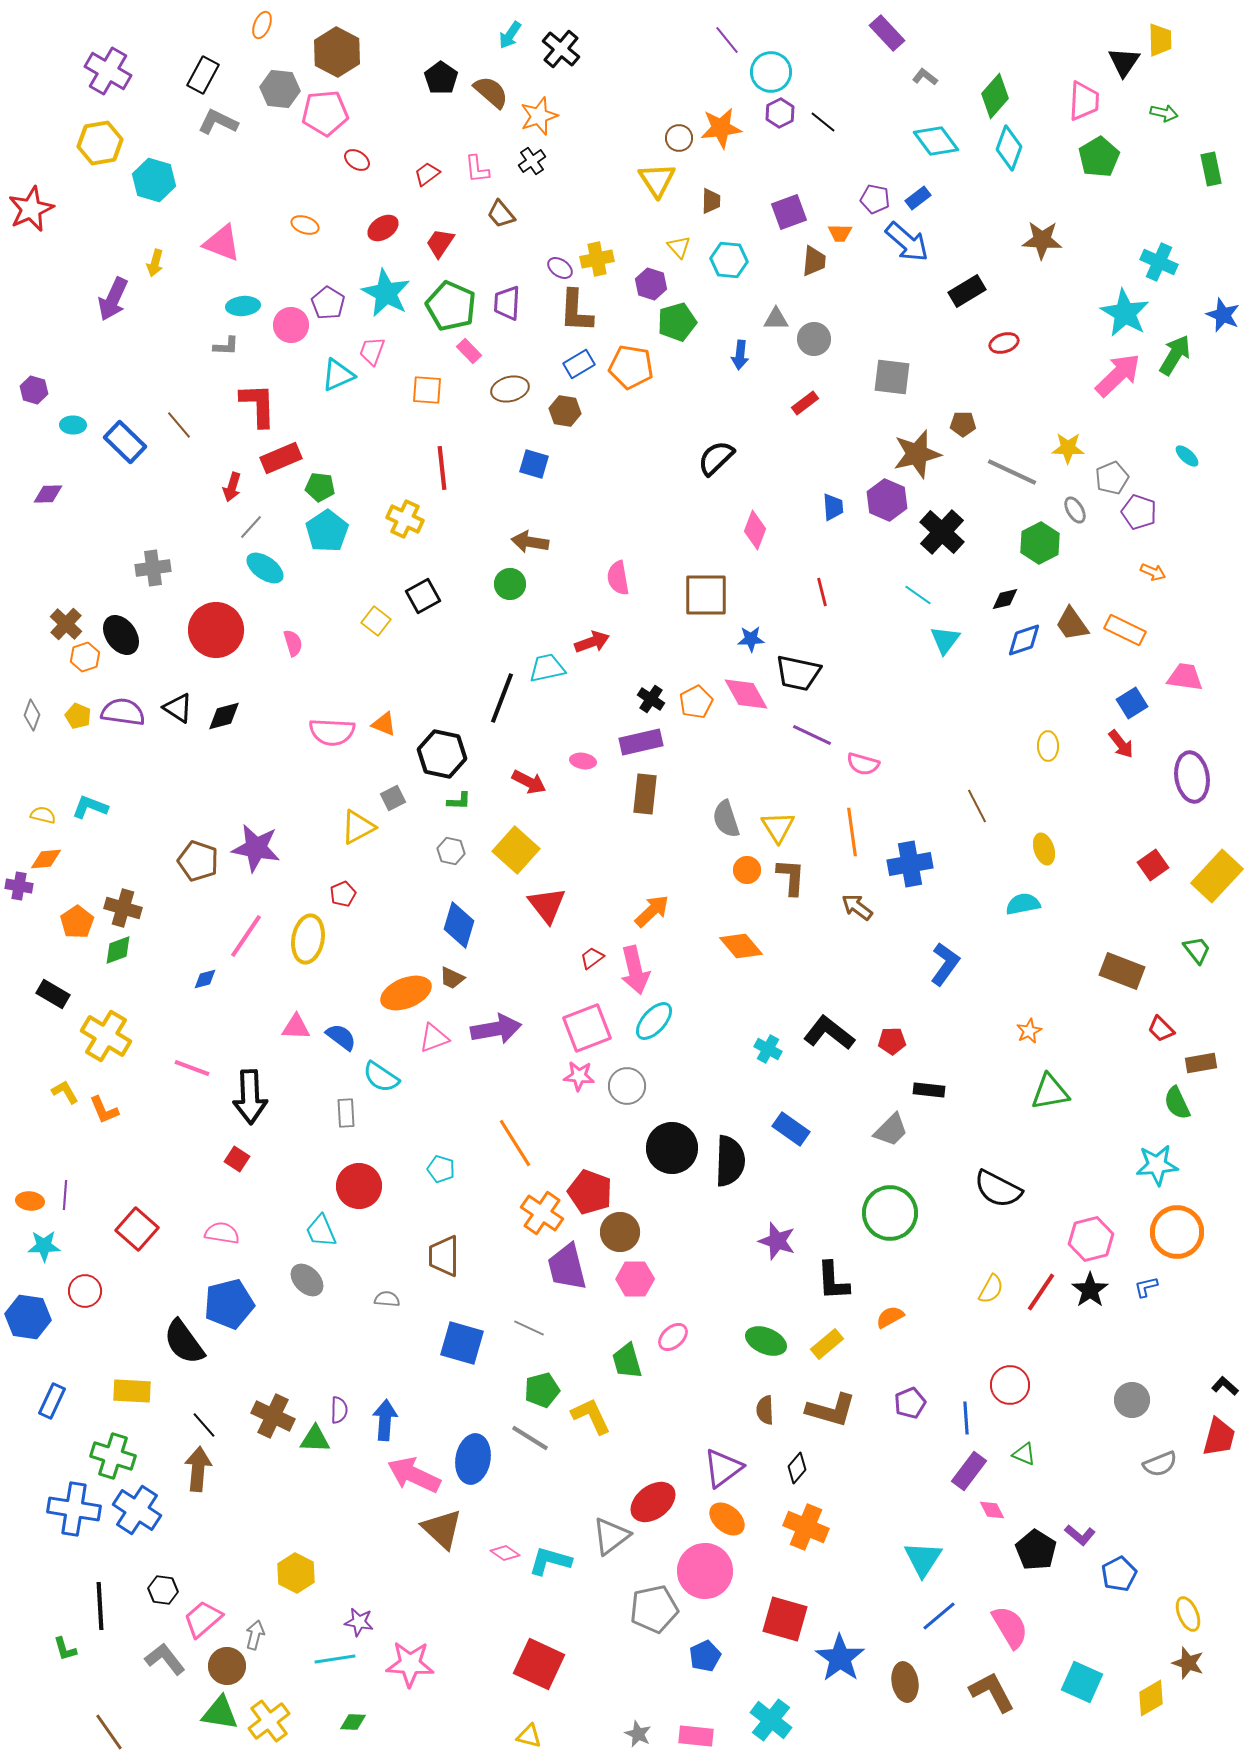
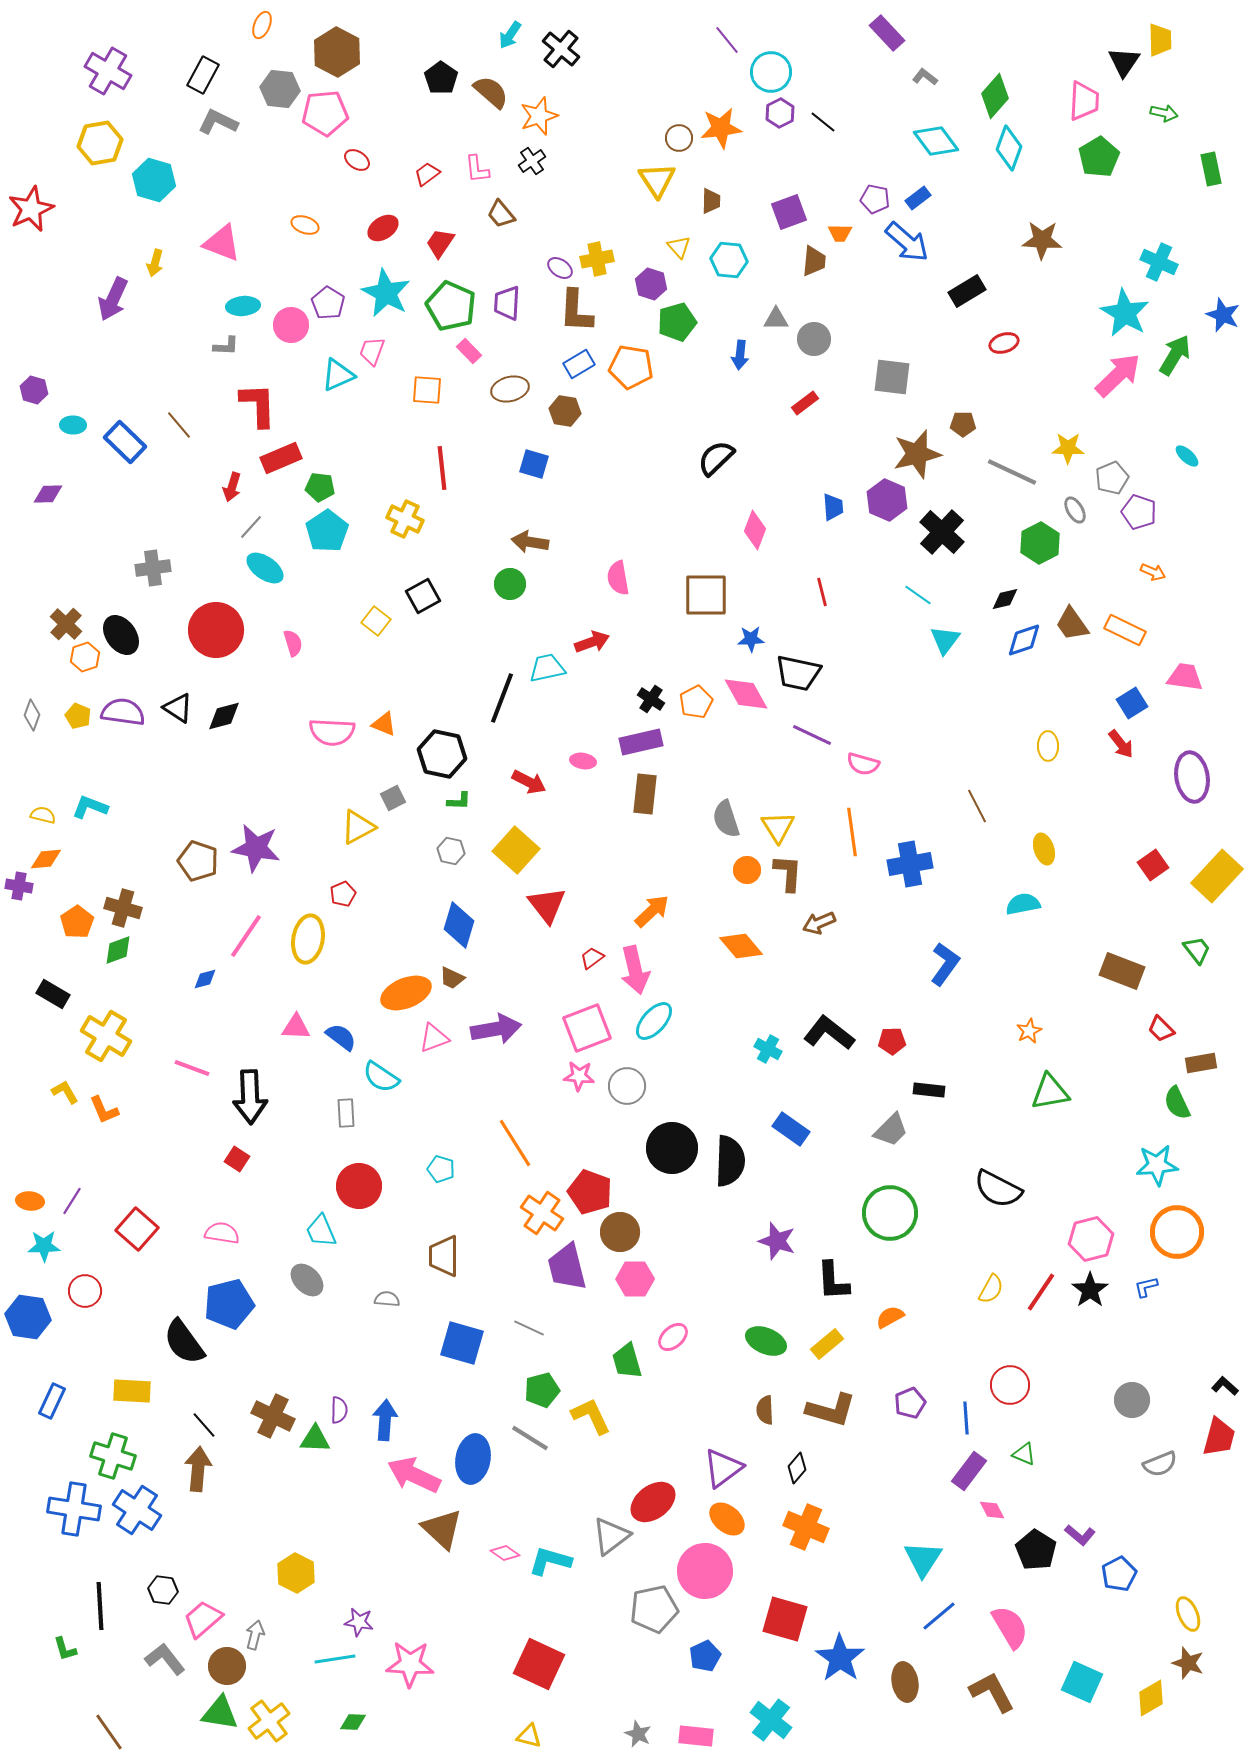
brown L-shape at (791, 877): moved 3 px left, 4 px up
brown arrow at (857, 907): moved 38 px left, 16 px down; rotated 60 degrees counterclockwise
purple line at (65, 1195): moved 7 px right, 6 px down; rotated 28 degrees clockwise
